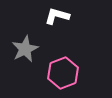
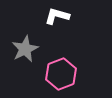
pink hexagon: moved 2 px left, 1 px down
